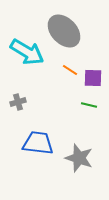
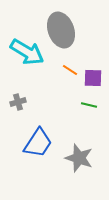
gray ellipse: moved 3 px left, 1 px up; rotated 24 degrees clockwise
blue trapezoid: rotated 116 degrees clockwise
